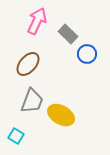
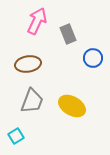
gray rectangle: rotated 24 degrees clockwise
blue circle: moved 6 px right, 4 px down
brown ellipse: rotated 40 degrees clockwise
yellow ellipse: moved 11 px right, 9 px up
cyan square: rotated 28 degrees clockwise
